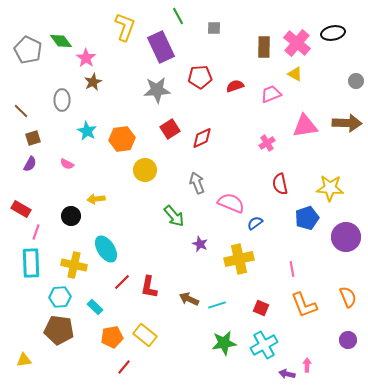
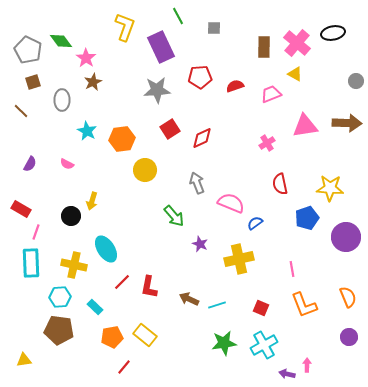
brown square at (33, 138): moved 56 px up
yellow arrow at (96, 199): moved 4 px left, 2 px down; rotated 66 degrees counterclockwise
purple circle at (348, 340): moved 1 px right, 3 px up
